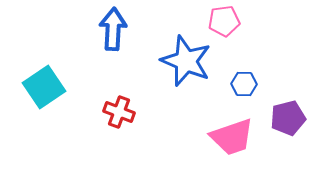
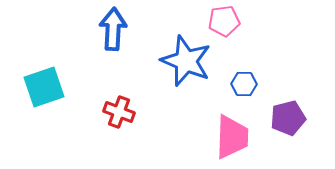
cyan square: rotated 15 degrees clockwise
pink trapezoid: rotated 69 degrees counterclockwise
